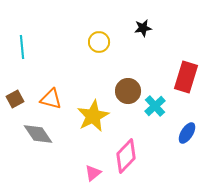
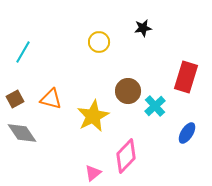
cyan line: moved 1 px right, 5 px down; rotated 35 degrees clockwise
gray diamond: moved 16 px left, 1 px up
